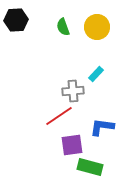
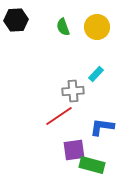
purple square: moved 2 px right, 5 px down
green rectangle: moved 2 px right, 2 px up
